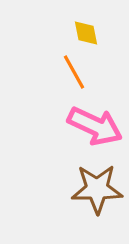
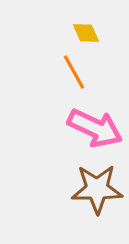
yellow diamond: rotated 12 degrees counterclockwise
pink arrow: moved 2 px down
